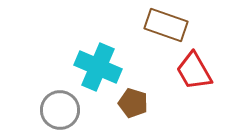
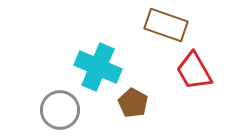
brown pentagon: rotated 12 degrees clockwise
